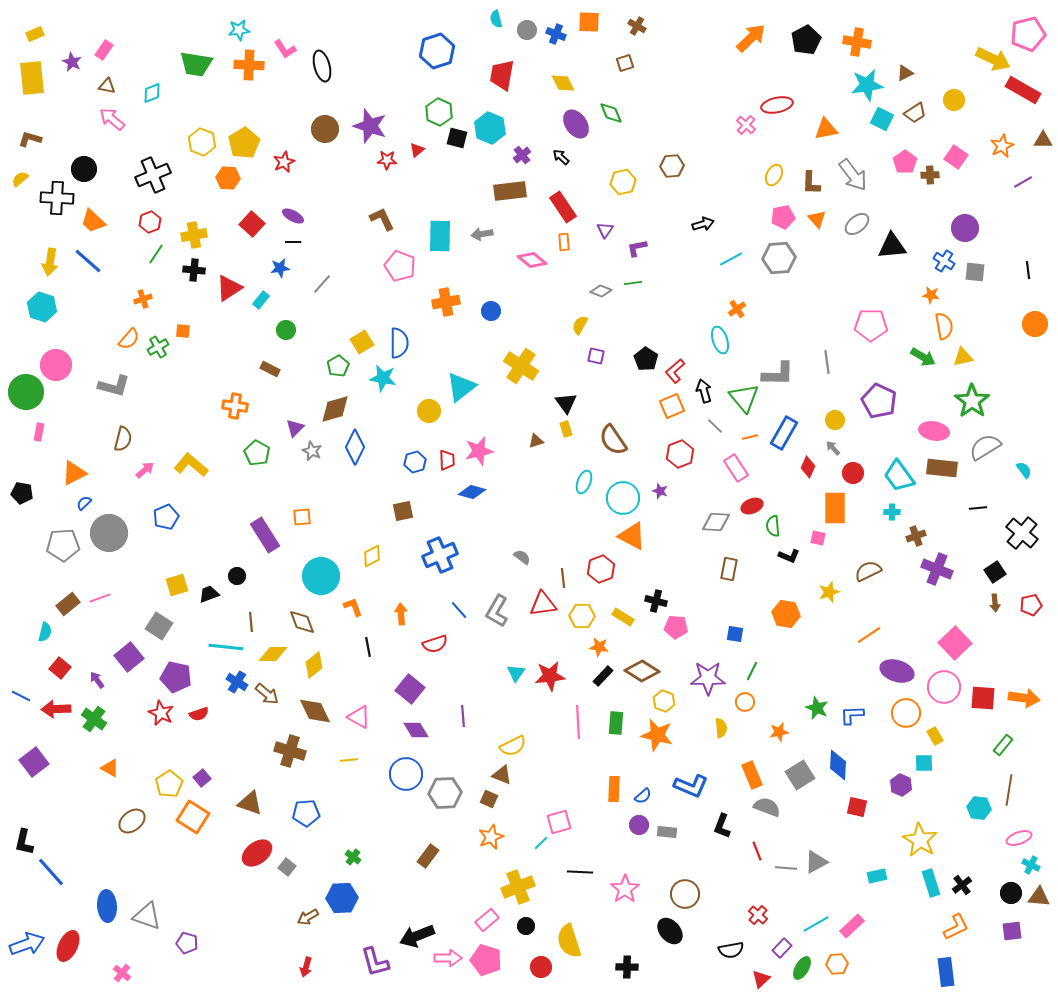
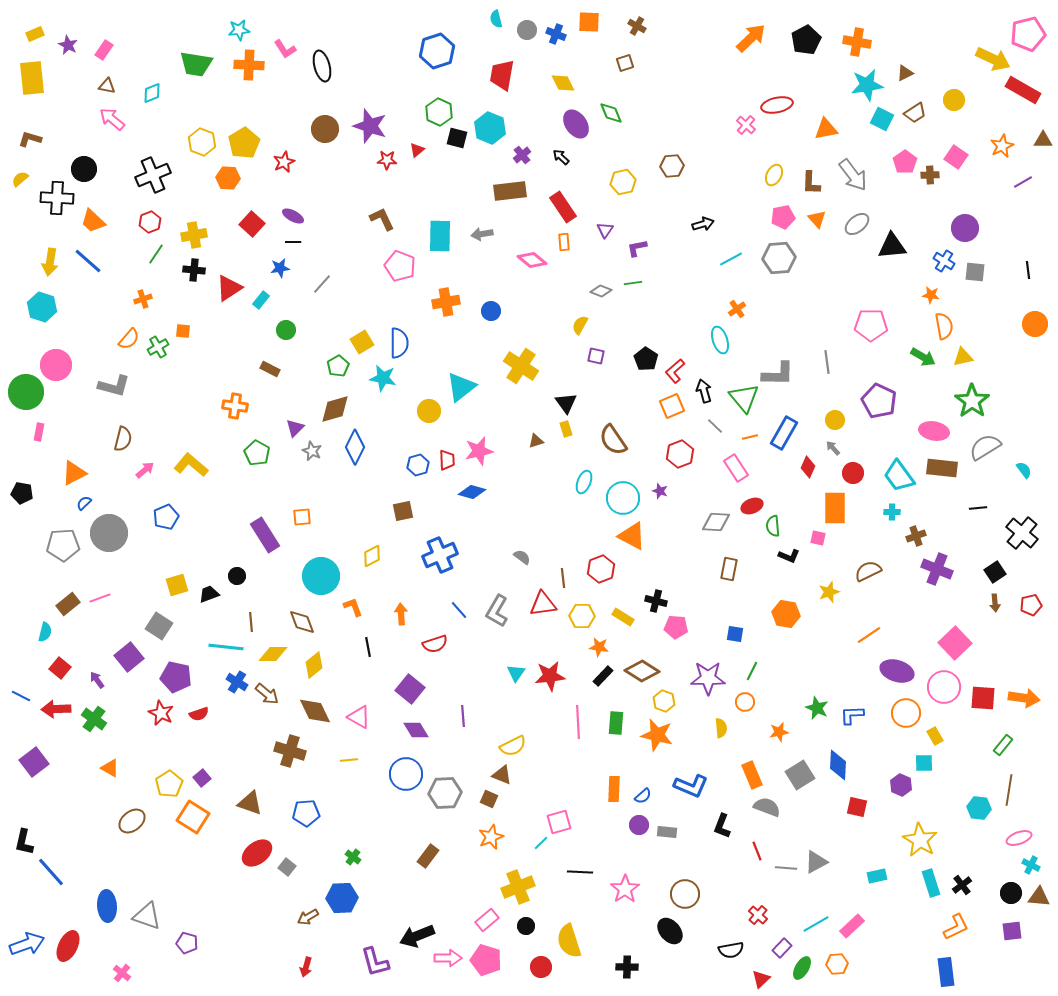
purple star at (72, 62): moved 4 px left, 17 px up
blue hexagon at (415, 462): moved 3 px right, 3 px down
